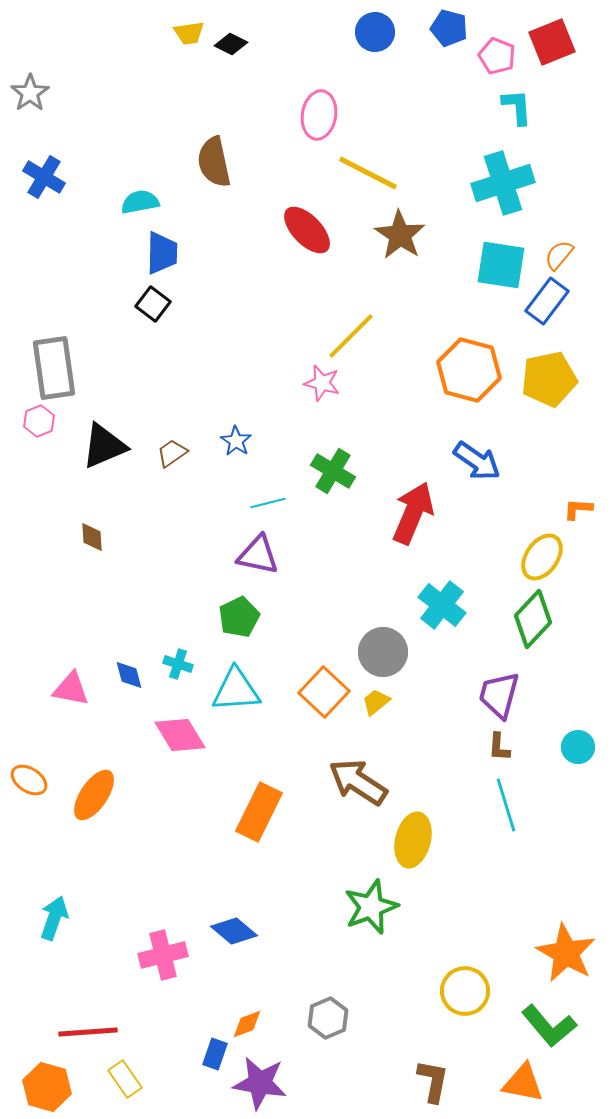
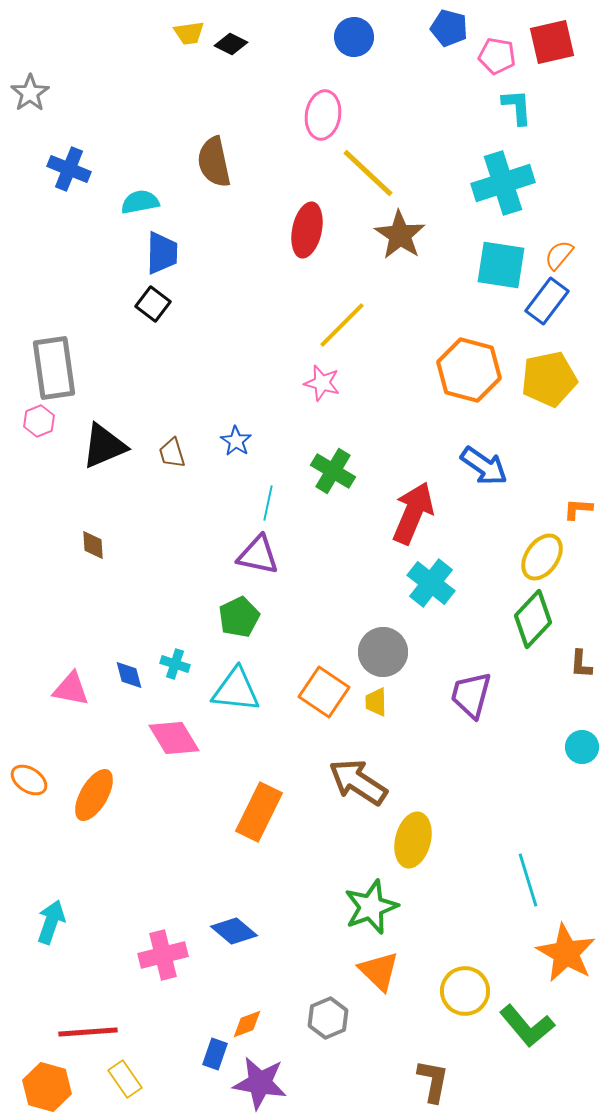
blue circle at (375, 32): moved 21 px left, 5 px down
red square at (552, 42): rotated 9 degrees clockwise
pink pentagon at (497, 56): rotated 12 degrees counterclockwise
pink ellipse at (319, 115): moved 4 px right
yellow line at (368, 173): rotated 16 degrees clockwise
blue cross at (44, 177): moved 25 px right, 8 px up; rotated 9 degrees counterclockwise
red ellipse at (307, 230): rotated 56 degrees clockwise
yellow line at (351, 336): moved 9 px left, 11 px up
brown trapezoid at (172, 453): rotated 72 degrees counterclockwise
blue arrow at (477, 461): moved 7 px right, 5 px down
cyan line at (268, 503): rotated 64 degrees counterclockwise
brown diamond at (92, 537): moved 1 px right, 8 px down
cyan cross at (442, 605): moved 11 px left, 22 px up
cyan cross at (178, 664): moved 3 px left
cyan triangle at (236, 690): rotated 10 degrees clockwise
orange square at (324, 692): rotated 9 degrees counterclockwise
purple trapezoid at (499, 695): moved 28 px left
yellow trapezoid at (376, 702): rotated 52 degrees counterclockwise
pink diamond at (180, 735): moved 6 px left, 3 px down
brown L-shape at (499, 747): moved 82 px right, 83 px up
cyan circle at (578, 747): moved 4 px right
orange ellipse at (94, 795): rotated 4 degrees counterclockwise
cyan line at (506, 805): moved 22 px right, 75 px down
cyan arrow at (54, 918): moved 3 px left, 4 px down
green L-shape at (549, 1026): moved 22 px left
orange triangle at (523, 1083): moved 144 px left, 112 px up; rotated 33 degrees clockwise
